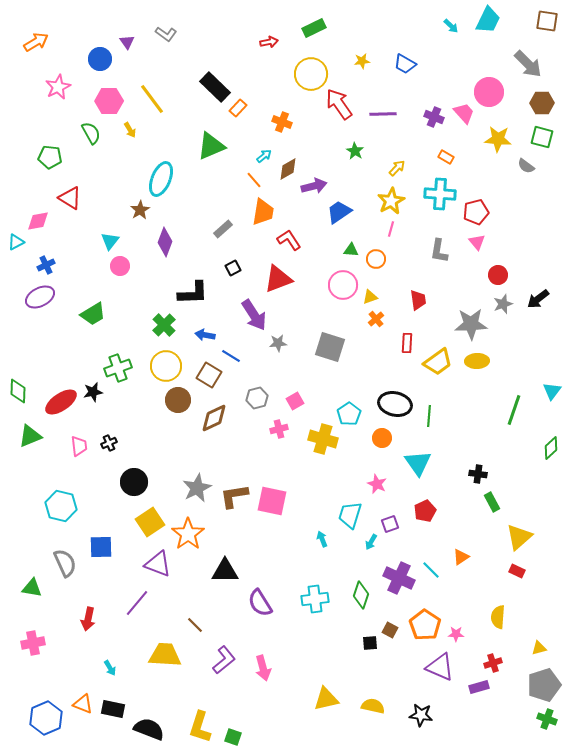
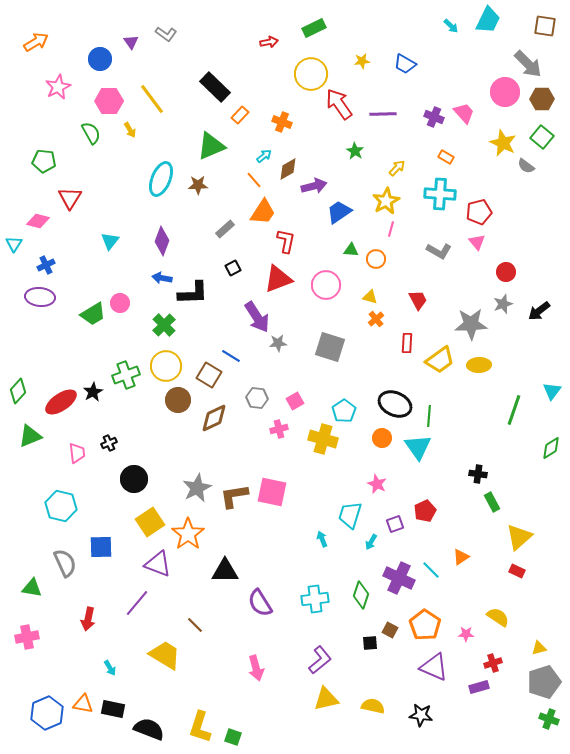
brown square at (547, 21): moved 2 px left, 5 px down
purple triangle at (127, 42): moved 4 px right
pink circle at (489, 92): moved 16 px right
brown hexagon at (542, 103): moved 4 px up
orange rectangle at (238, 108): moved 2 px right, 7 px down
green square at (542, 137): rotated 25 degrees clockwise
yellow star at (498, 139): moved 5 px right, 4 px down; rotated 20 degrees clockwise
green pentagon at (50, 157): moved 6 px left, 4 px down
red triangle at (70, 198): rotated 30 degrees clockwise
yellow star at (391, 201): moved 5 px left
brown star at (140, 210): moved 58 px right, 25 px up; rotated 30 degrees clockwise
orange trapezoid at (263, 212): rotated 24 degrees clockwise
red pentagon at (476, 212): moved 3 px right
pink diamond at (38, 221): rotated 25 degrees clockwise
gray rectangle at (223, 229): moved 2 px right
red L-shape at (289, 240): moved 3 px left, 1 px down; rotated 45 degrees clockwise
cyan triangle at (16, 242): moved 2 px left, 2 px down; rotated 30 degrees counterclockwise
purple diamond at (165, 242): moved 3 px left, 1 px up
gray L-shape at (439, 251): rotated 70 degrees counterclockwise
pink circle at (120, 266): moved 37 px down
red circle at (498, 275): moved 8 px right, 3 px up
pink circle at (343, 285): moved 17 px left
purple ellipse at (40, 297): rotated 32 degrees clockwise
yellow triangle at (370, 297): rotated 35 degrees clockwise
black arrow at (538, 299): moved 1 px right, 12 px down
red trapezoid at (418, 300): rotated 20 degrees counterclockwise
purple arrow at (254, 315): moved 3 px right, 2 px down
blue arrow at (205, 335): moved 43 px left, 57 px up
yellow ellipse at (477, 361): moved 2 px right, 4 px down
yellow trapezoid at (438, 362): moved 2 px right, 2 px up
green cross at (118, 368): moved 8 px right, 7 px down
green diamond at (18, 391): rotated 40 degrees clockwise
black star at (93, 392): rotated 18 degrees counterclockwise
gray hexagon at (257, 398): rotated 20 degrees clockwise
black ellipse at (395, 404): rotated 12 degrees clockwise
cyan pentagon at (349, 414): moved 5 px left, 3 px up
pink trapezoid at (79, 446): moved 2 px left, 7 px down
green diamond at (551, 448): rotated 10 degrees clockwise
cyan triangle at (418, 463): moved 16 px up
black circle at (134, 482): moved 3 px up
pink square at (272, 501): moved 9 px up
purple square at (390, 524): moved 5 px right
yellow semicircle at (498, 617): rotated 120 degrees clockwise
pink star at (456, 634): moved 10 px right
pink cross at (33, 643): moved 6 px left, 6 px up
yellow trapezoid at (165, 655): rotated 28 degrees clockwise
purple L-shape at (224, 660): moved 96 px right
purple triangle at (440, 667): moved 6 px left
pink arrow at (263, 668): moved 7 px left
gray pentagon at (544, 685): moved 3 px up
orange triangle at (83, 704): rotated 10 degrees counterclockwise
blue hexagon at (46, 718): moved 1 px right, 5 px up
green cross at (547, 719): moved 2 px right
